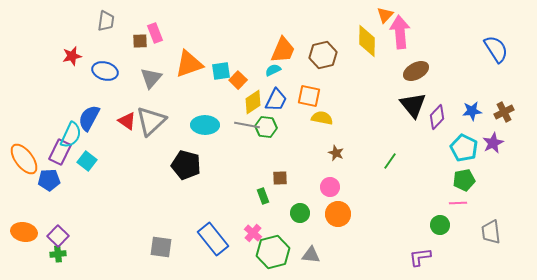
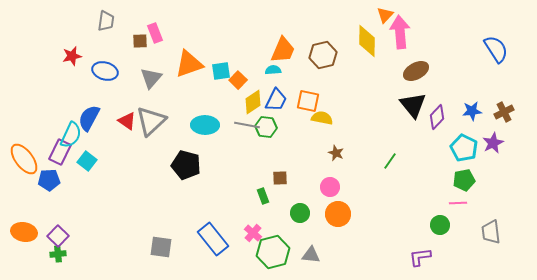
cyan semicircle at (273, 70): rotated 21 degrees clockwise
orange square at (309, 96): moved 1 px left, 5 px down
